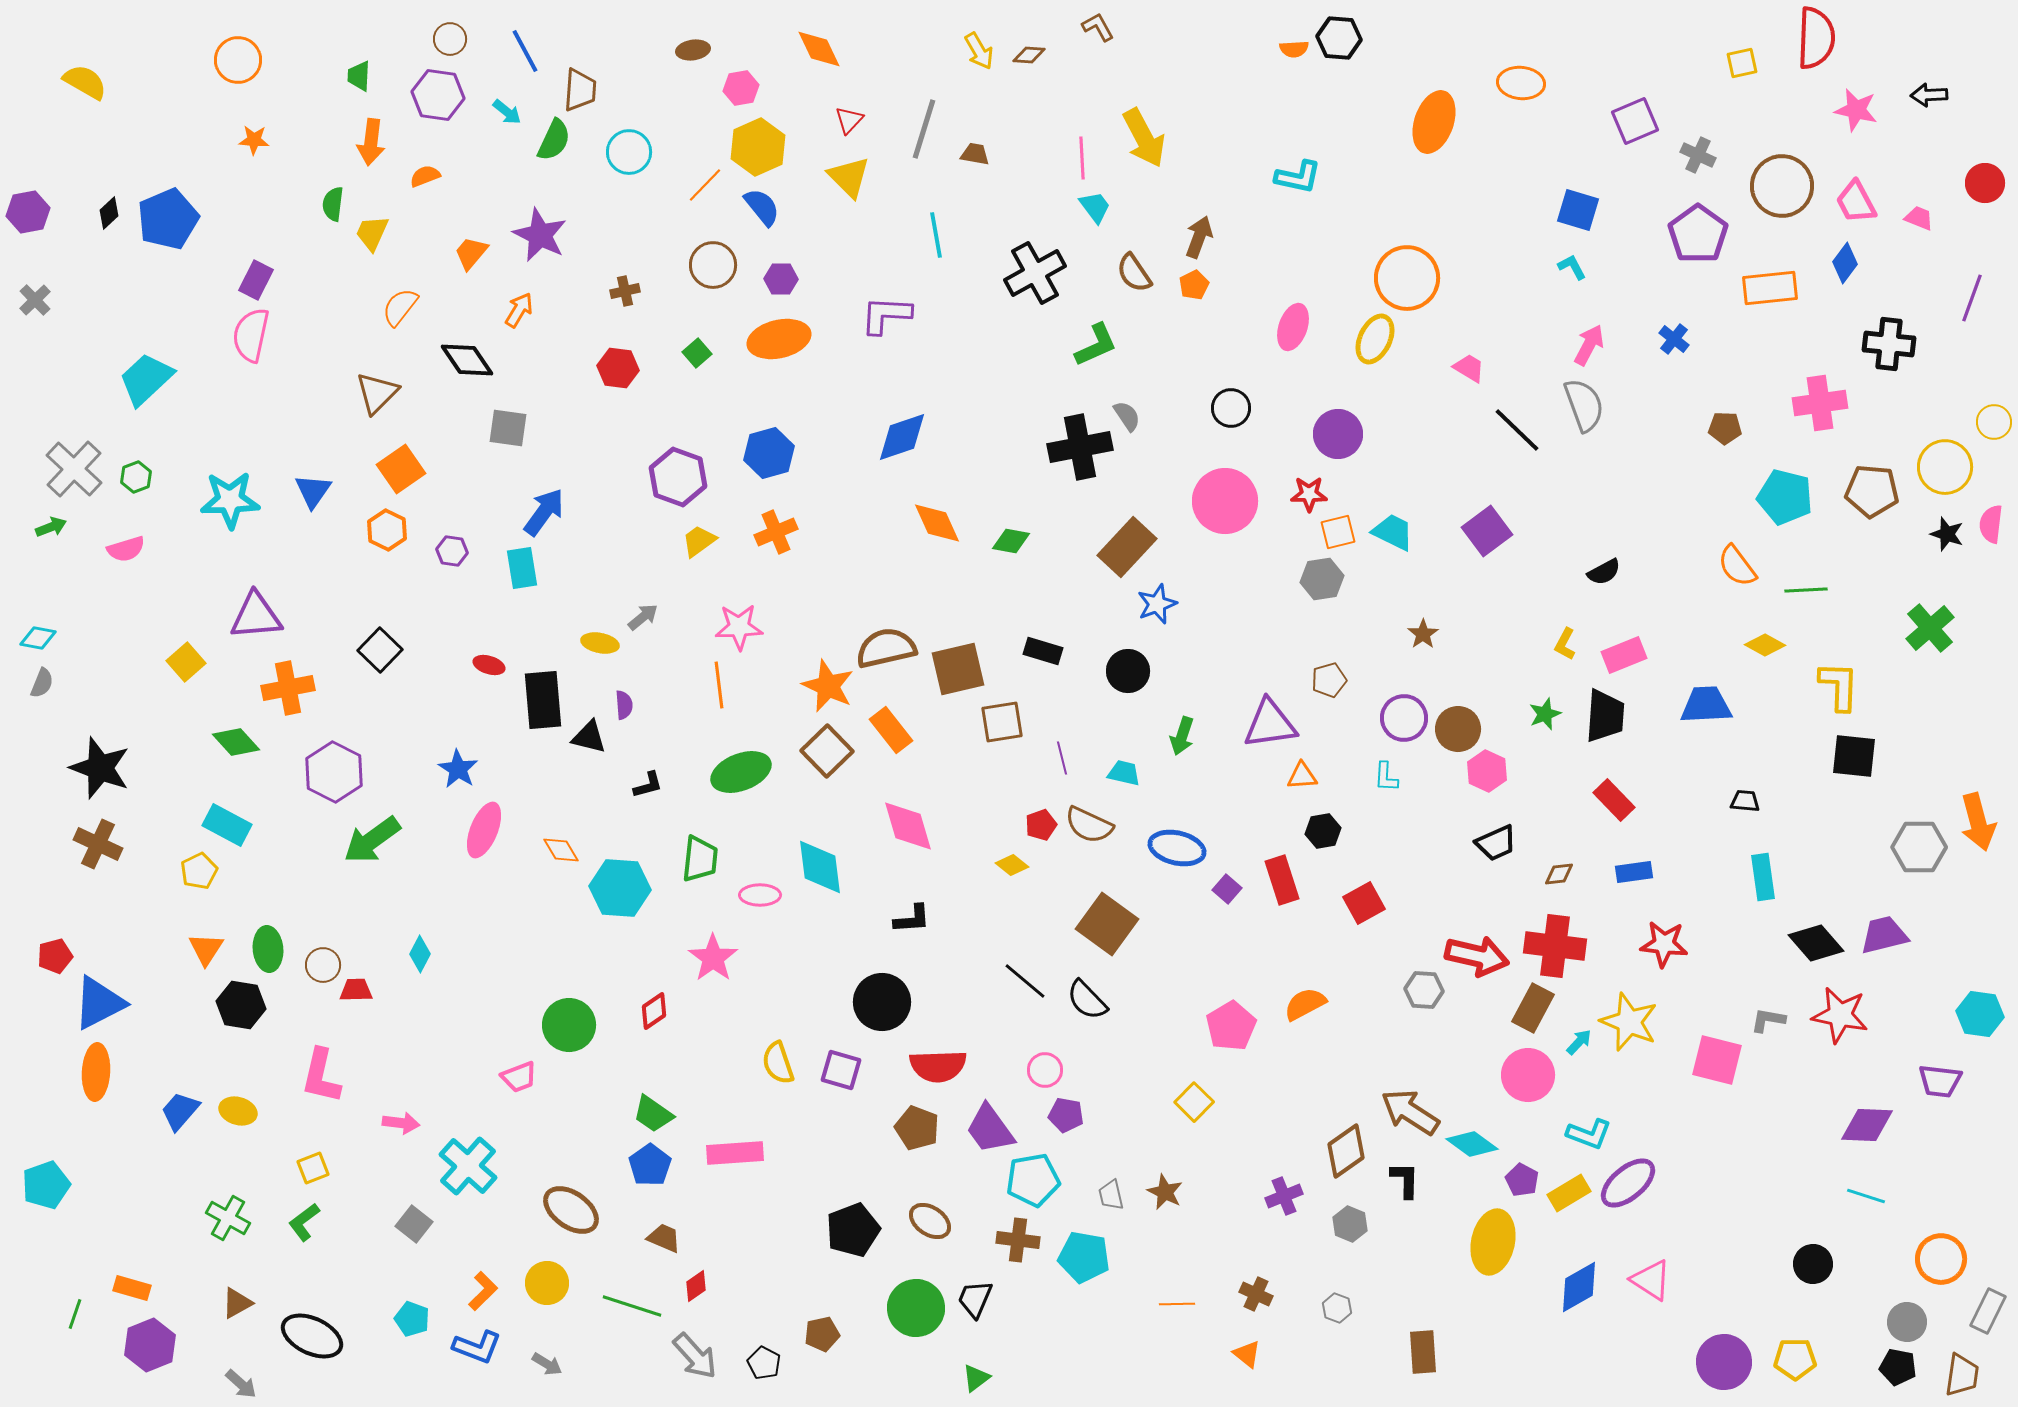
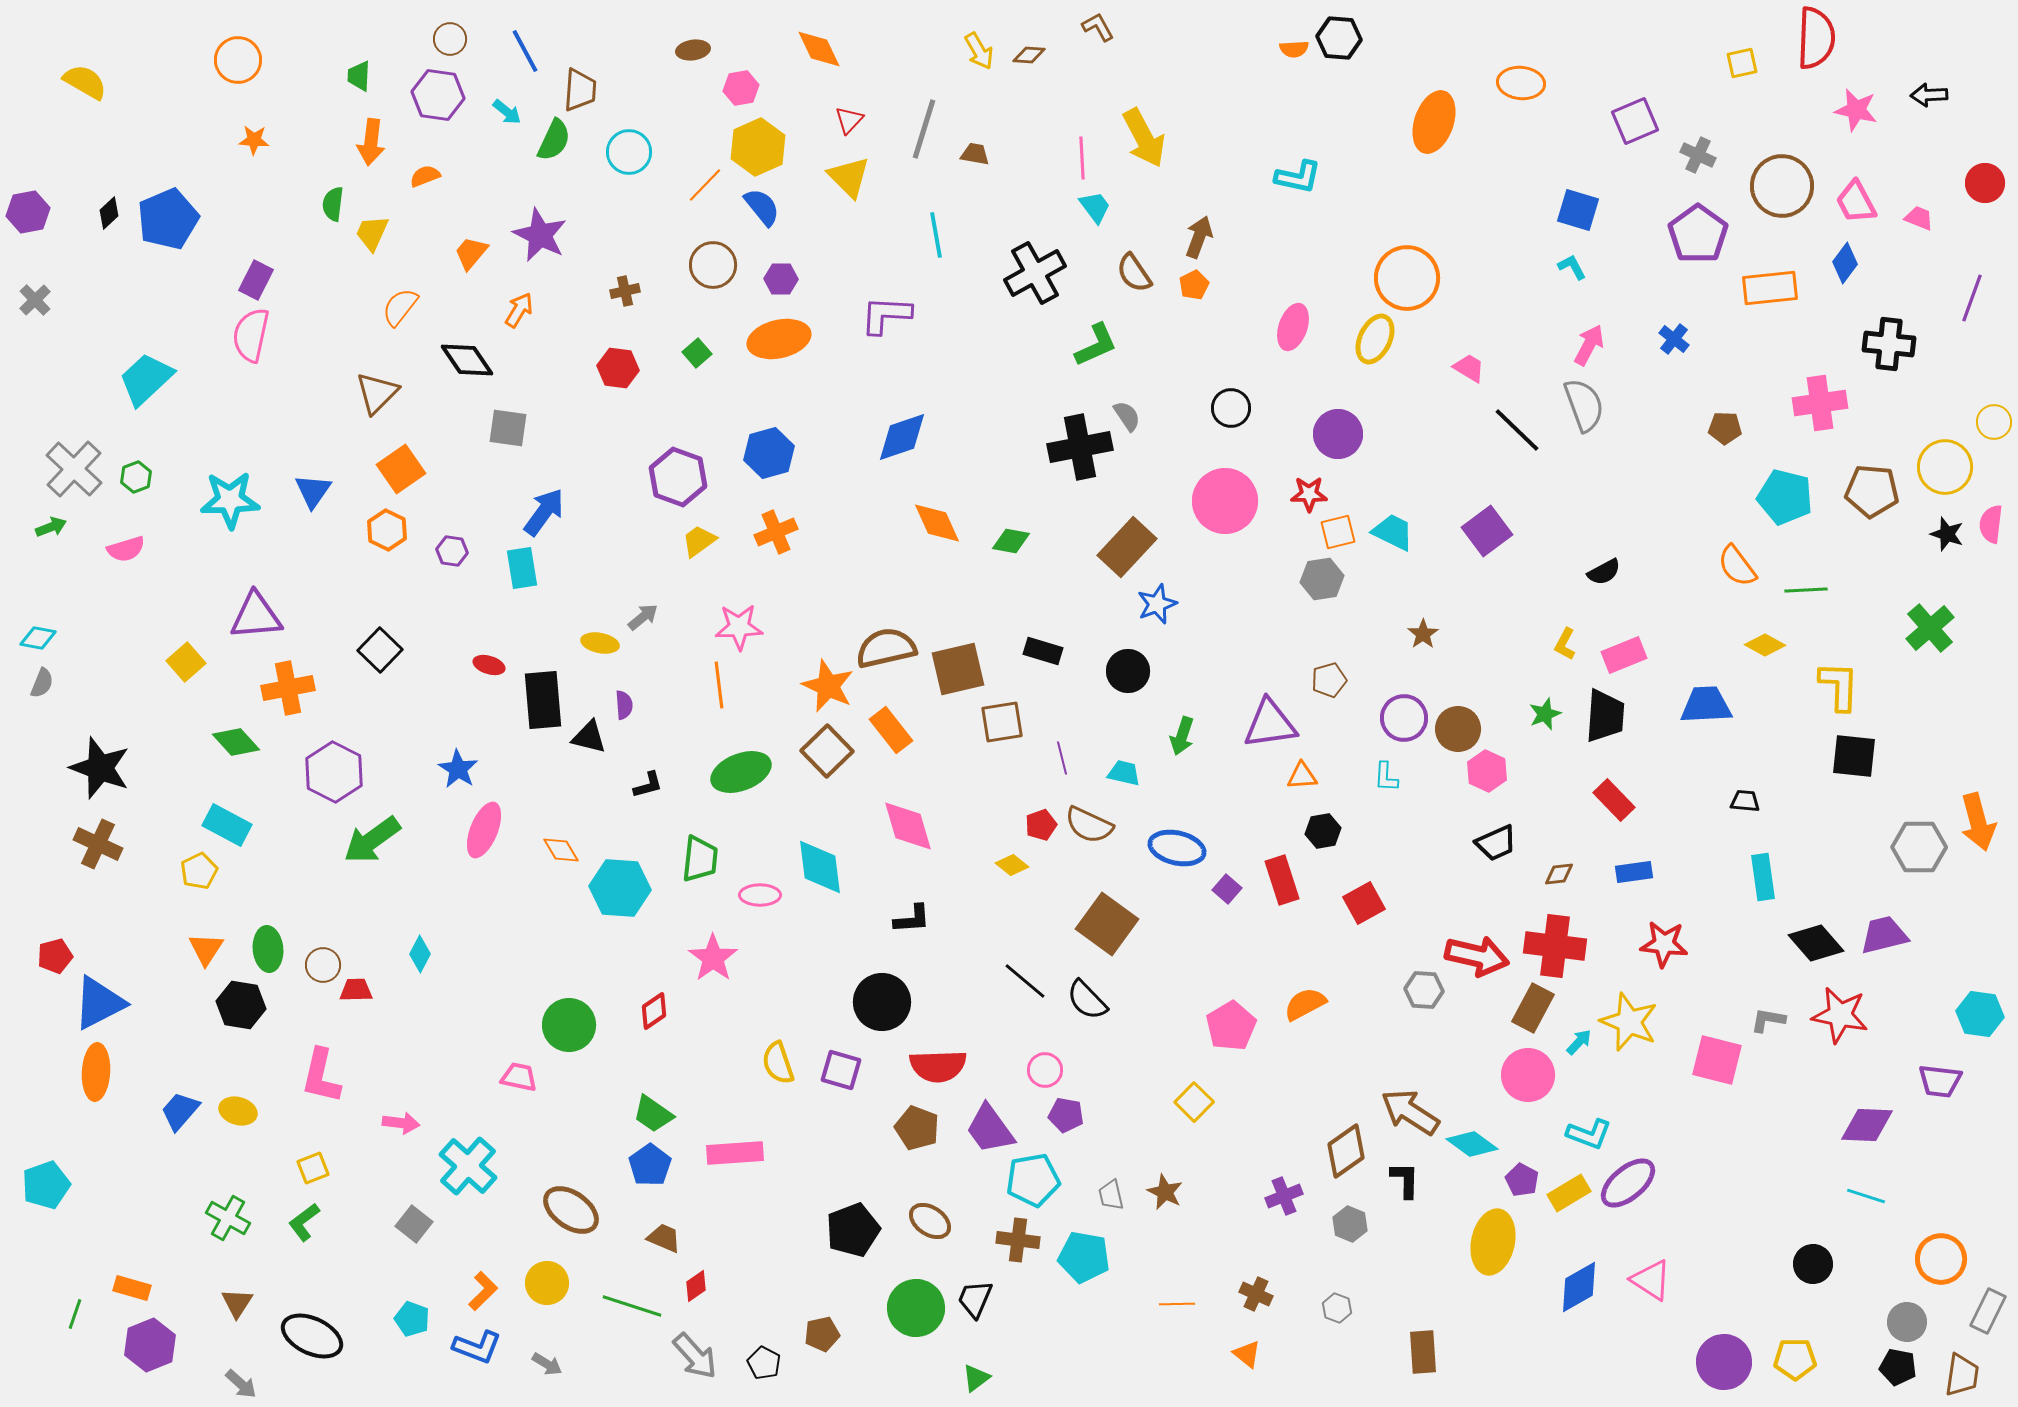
pink trapezoid at (519, 1077): rotated 147 degrees counterclockwise
brown triangle at (237, 1303): rotated 28 degrees counterclockwise
